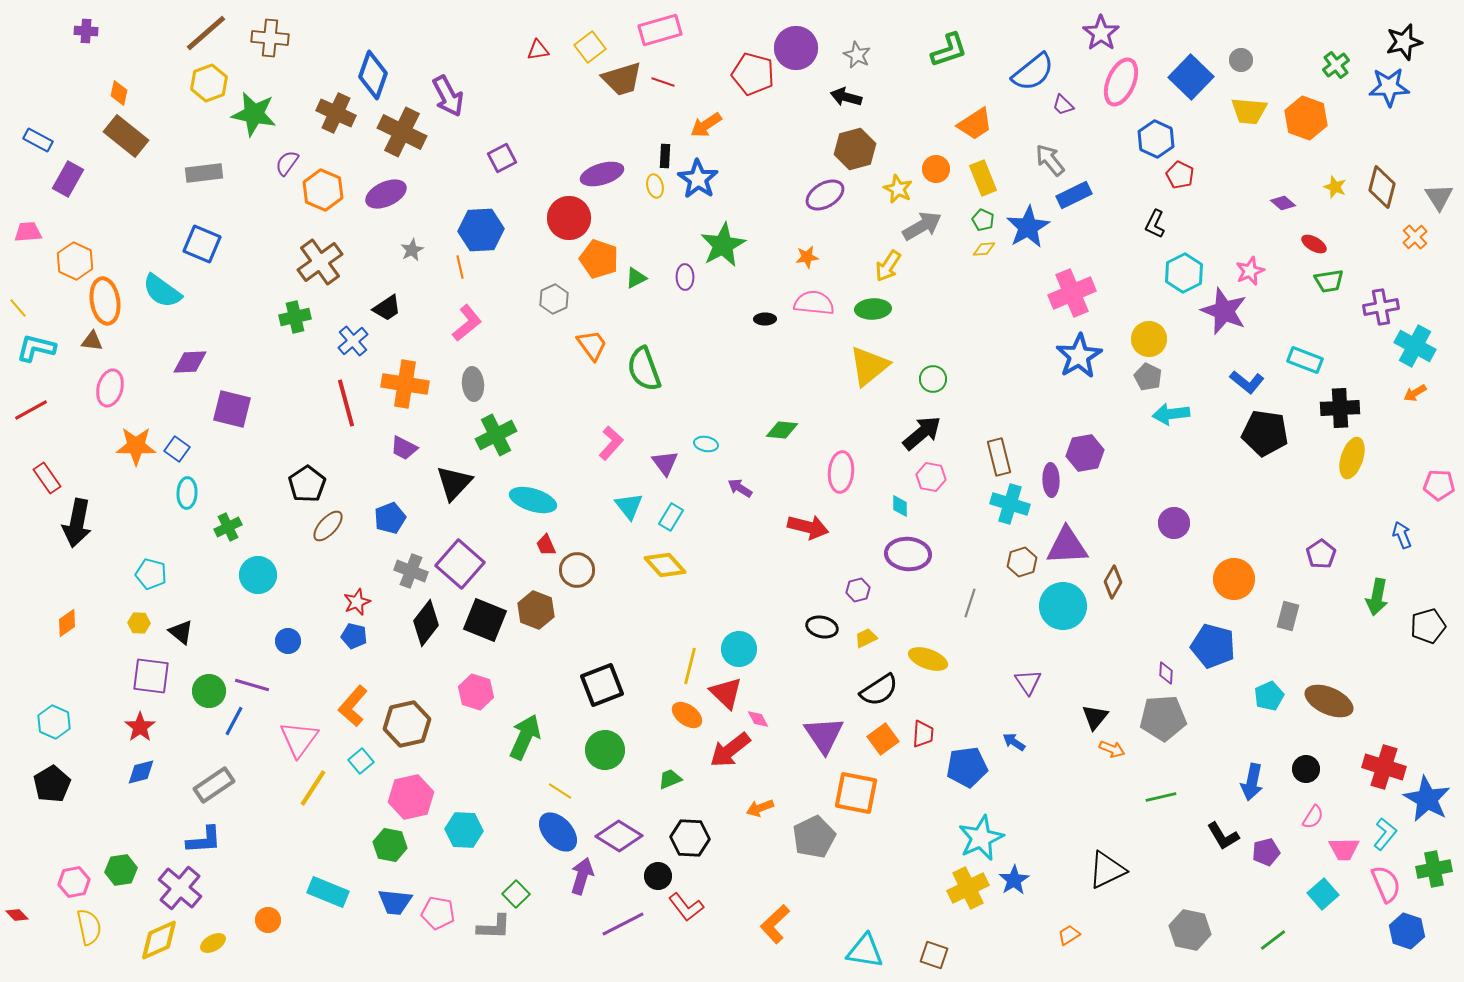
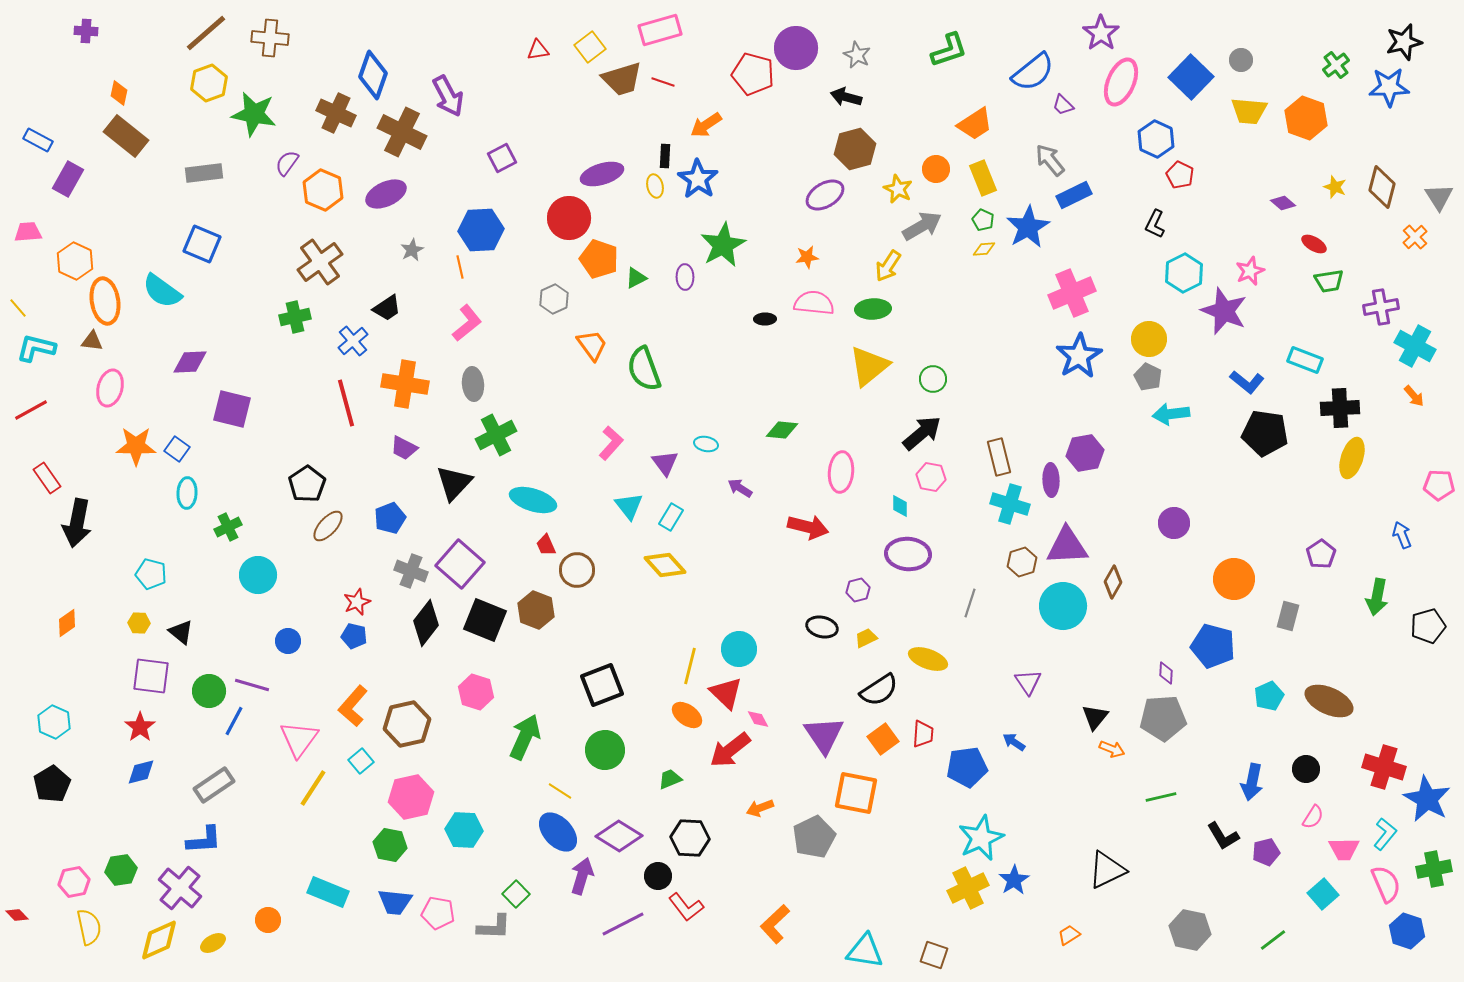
orange arrow at (1415, 393): moved 1 px left, 3 px down; rotated 100 degrees counterclockwise
